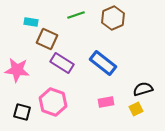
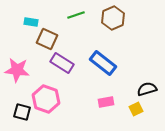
black semicircle: moved 4 px right
pink hexagon: moved 7 px left, 3 px up
